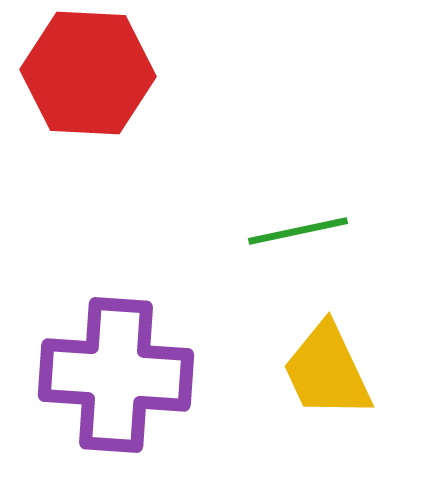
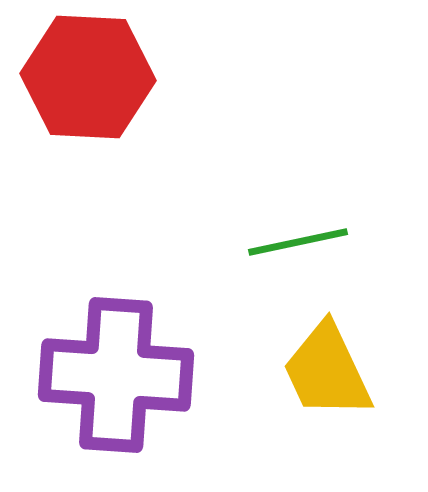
red hexagon: moved 4 px down
green line: moved 11 px down
